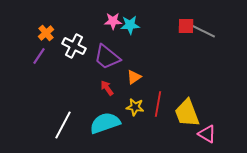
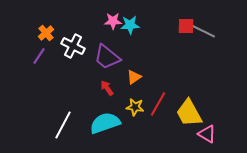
white cross: moved 1 px left
red line: rotated 20 degrees clockwise
yellow trapezoid: moved 2 px right; rotated 8 degrees counterclockwise
